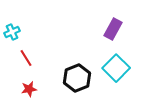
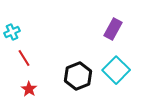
red line: moved 2 px left
cyan square: moved 2 px down
black hexagon: moved 1 px right, 2 px up
red star: rotated 28 degrees counterclockwise
